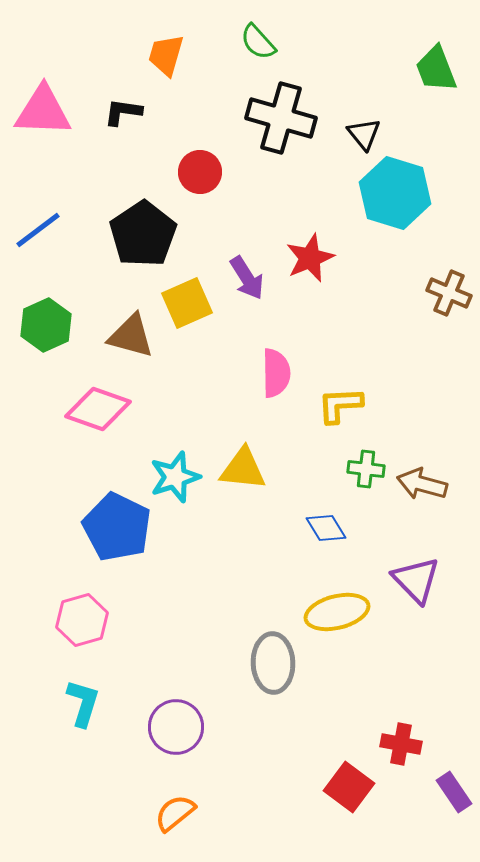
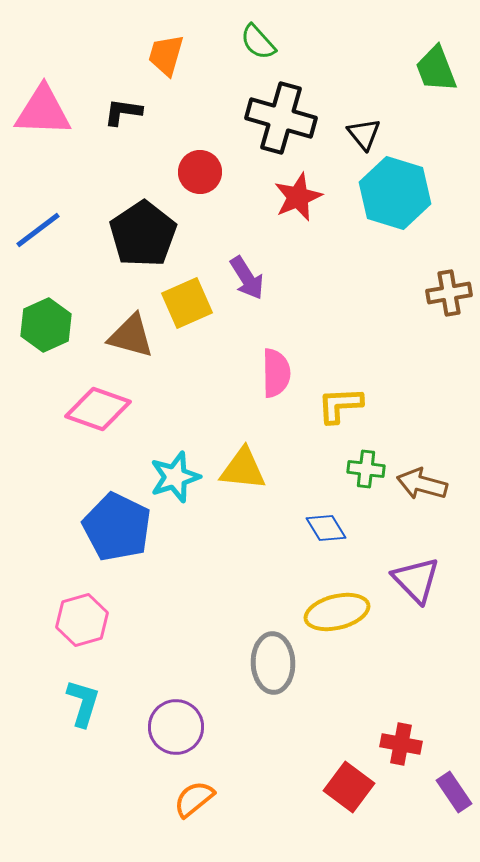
red star: moved 12 px left, 61 px up
brown cross: rotated 33 degrees counterclockwise
orange semicircle: moved 19 px right, 14 px up
